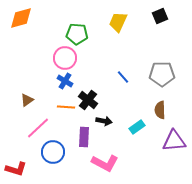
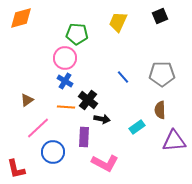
black arrow: moved 2 px left, 2 px up
red L-shape: rotated 60 degrees clockwise
